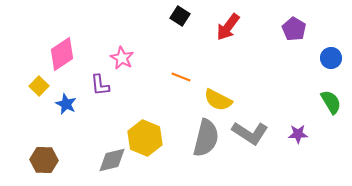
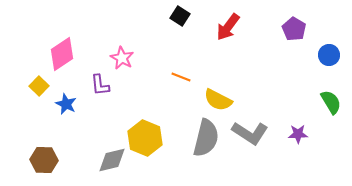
blue circle: moved 2 px left, 3 px up
